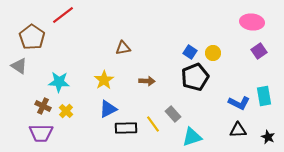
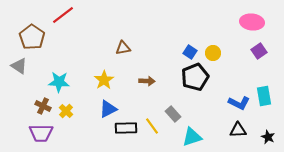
yellow line: moved 1 px left, 2 px down
